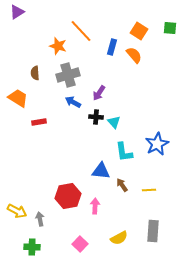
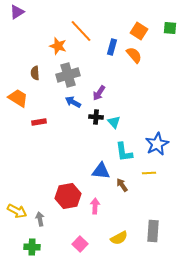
yellow line: moved 17 px up
